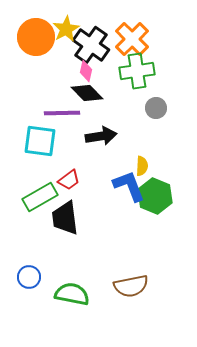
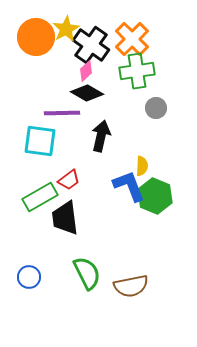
pink diamond: rotated 35 degrees clockwise
black diamond: rotated 16 degrees counterclockwise
black arrow: rotated 68 degrees counterclockwise
green semicircle: moved 15 px right, 21 px up; rotated 52 degrees clockwise
